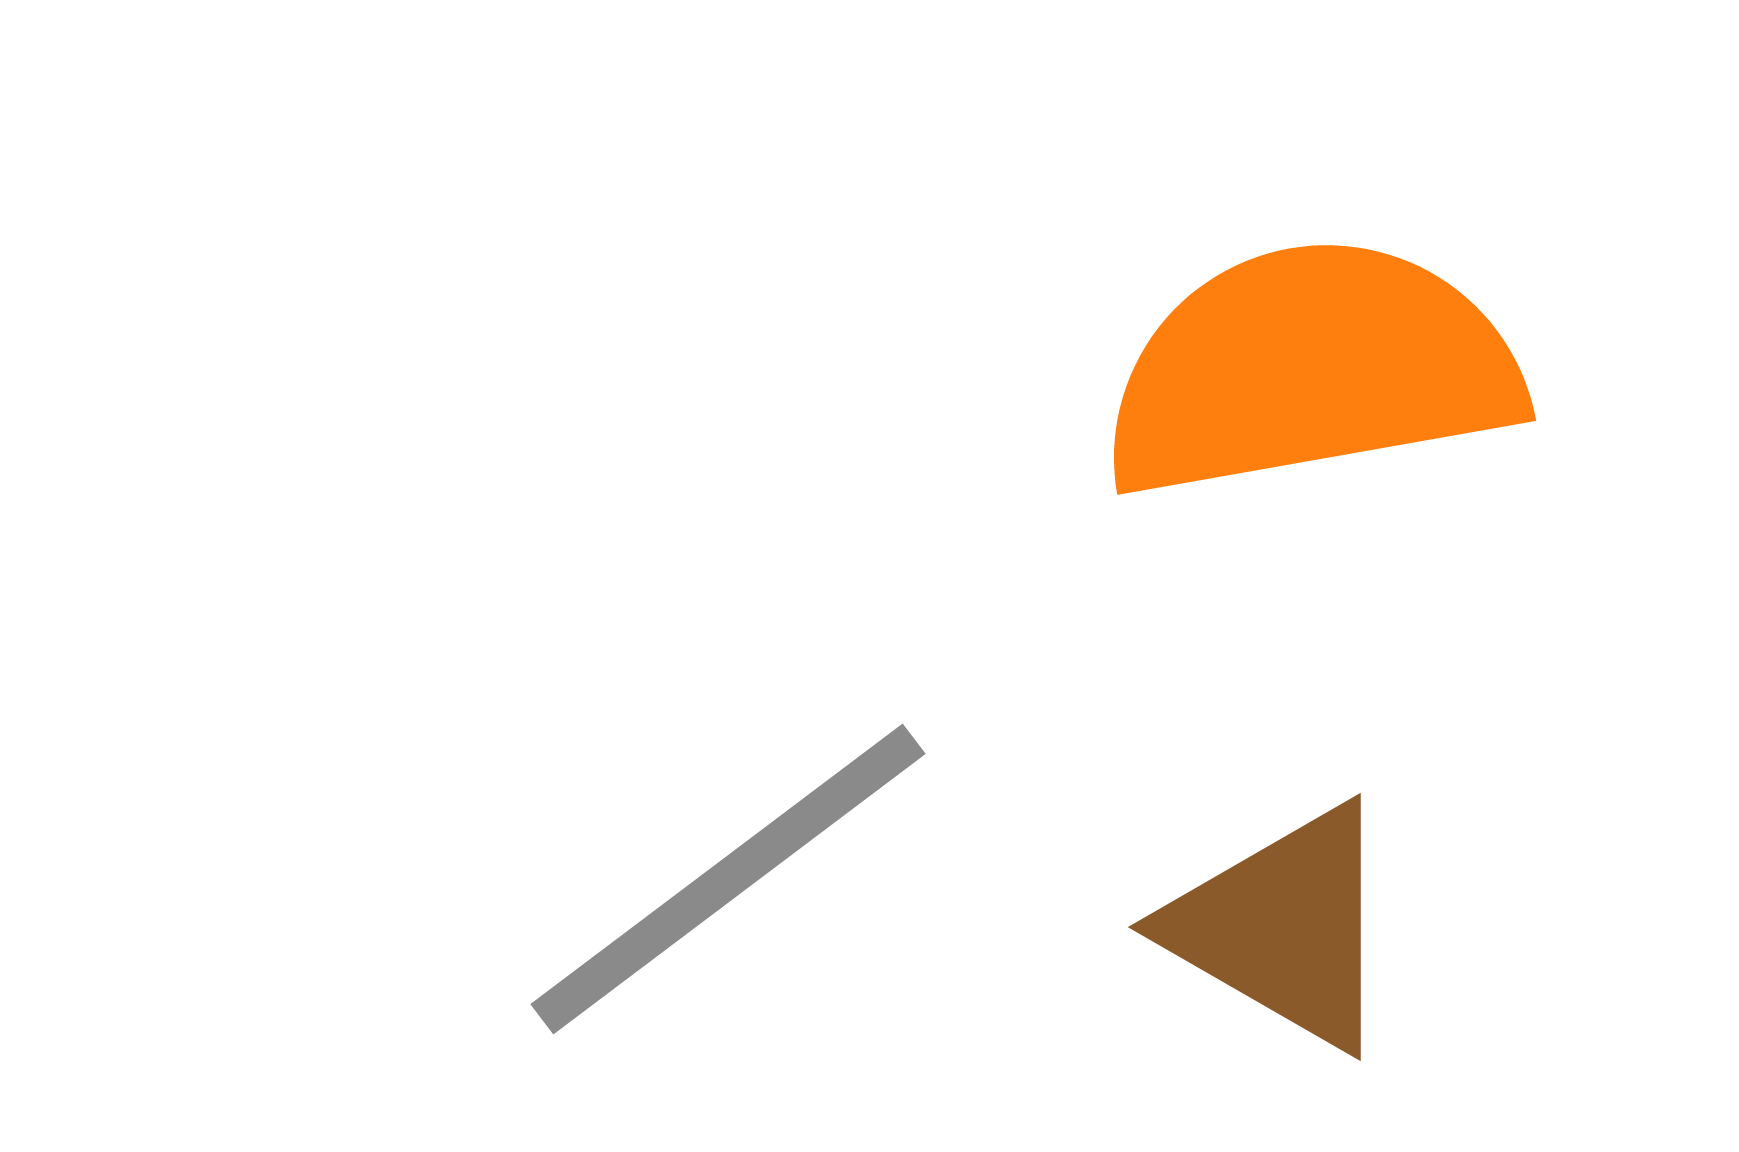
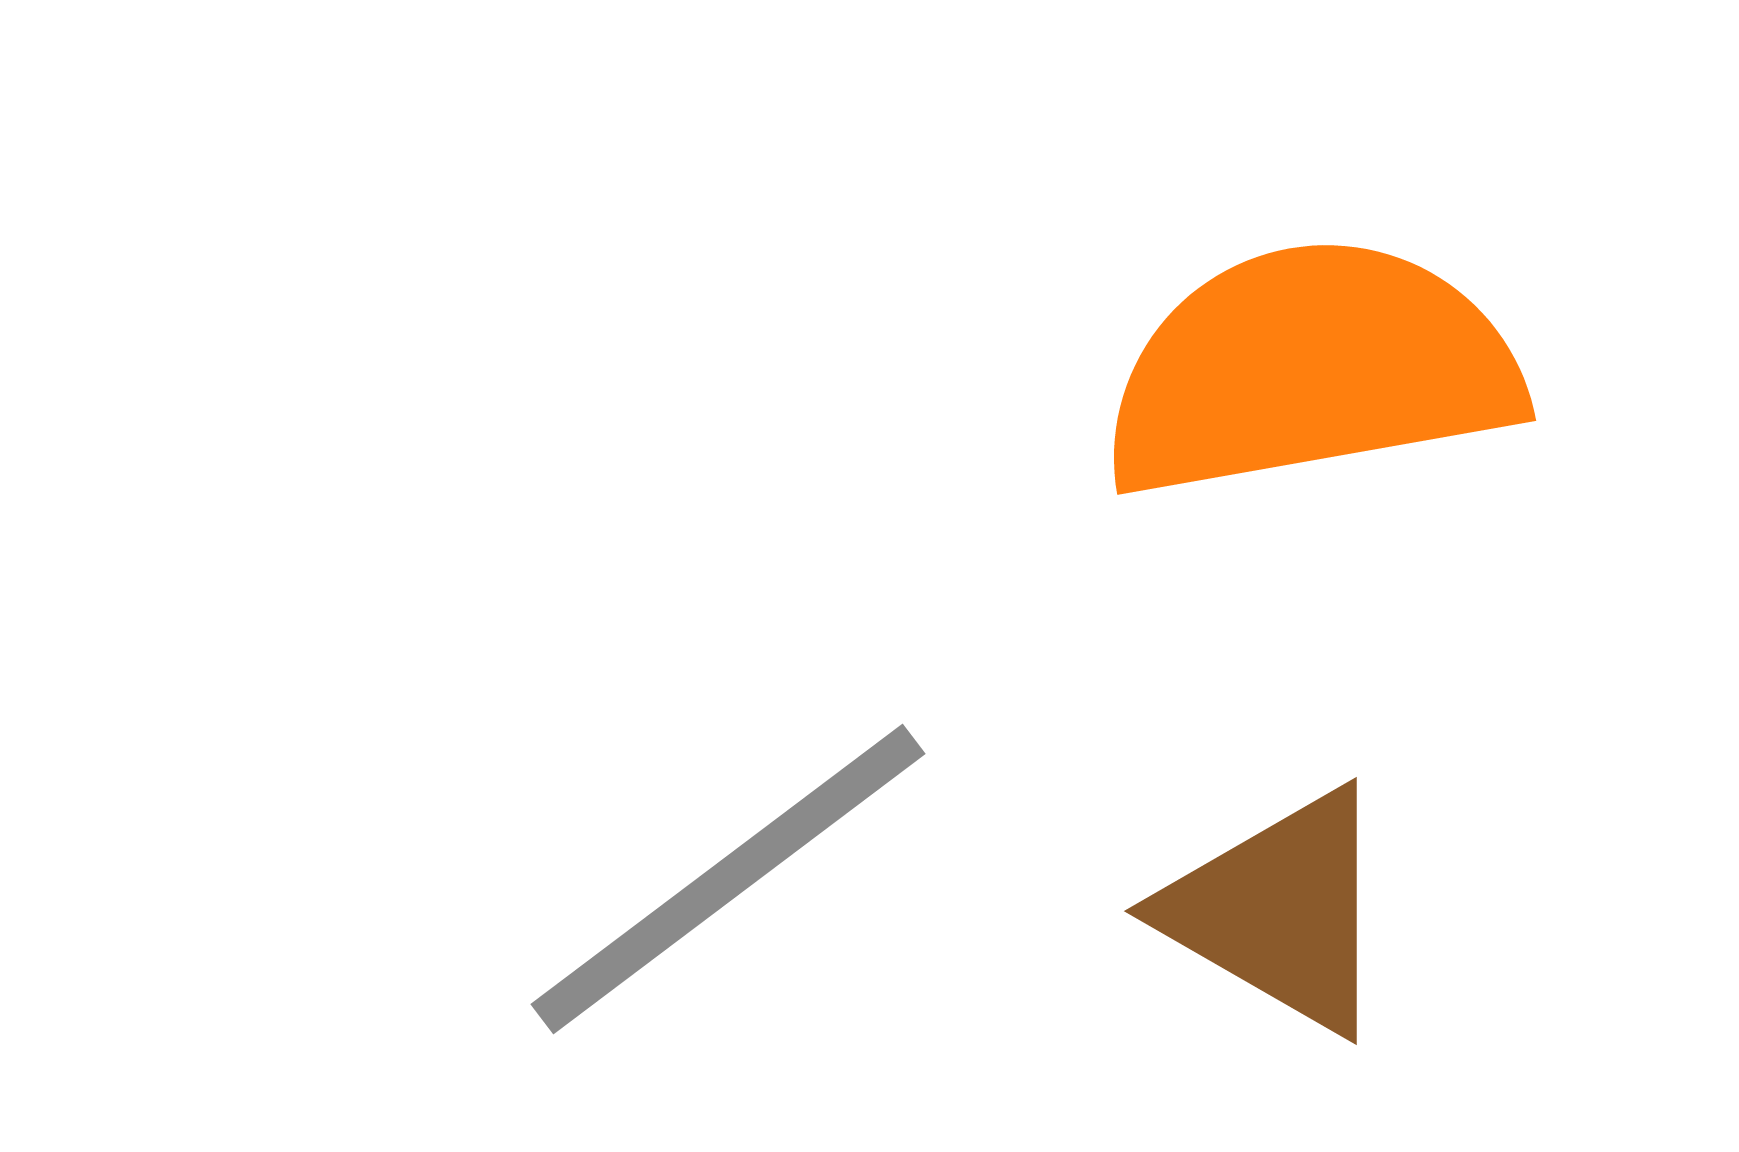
brown triangle: moved 4 px left, 16 px up
